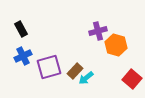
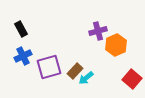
orange hexagon: rotated 20 degrees clockwise
